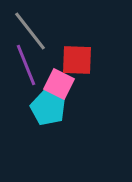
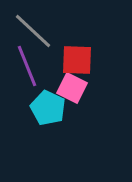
gray line: moved 3 px right; rotated 9 degrees counterclockwise
purple line: moved 1 px right, 1 px down
pink square: moved 13 px right, 4 px down
